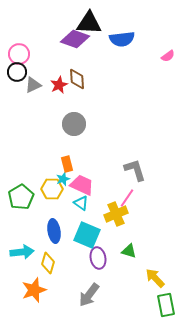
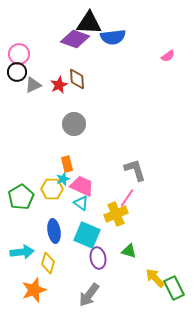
blue semicircle: moved 9 px left, 2 px up
pink trapezoid: moved 1 px down
green rectangle: moved 8 px right, 17 px up; rotated 15 degrees counterclockwise
